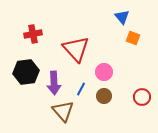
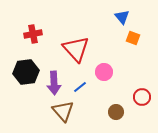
blue line: moved 1 px left, 2 px up; rotated 24 degrees clockwise
brown circle: moved 12 px right, 16 px down
